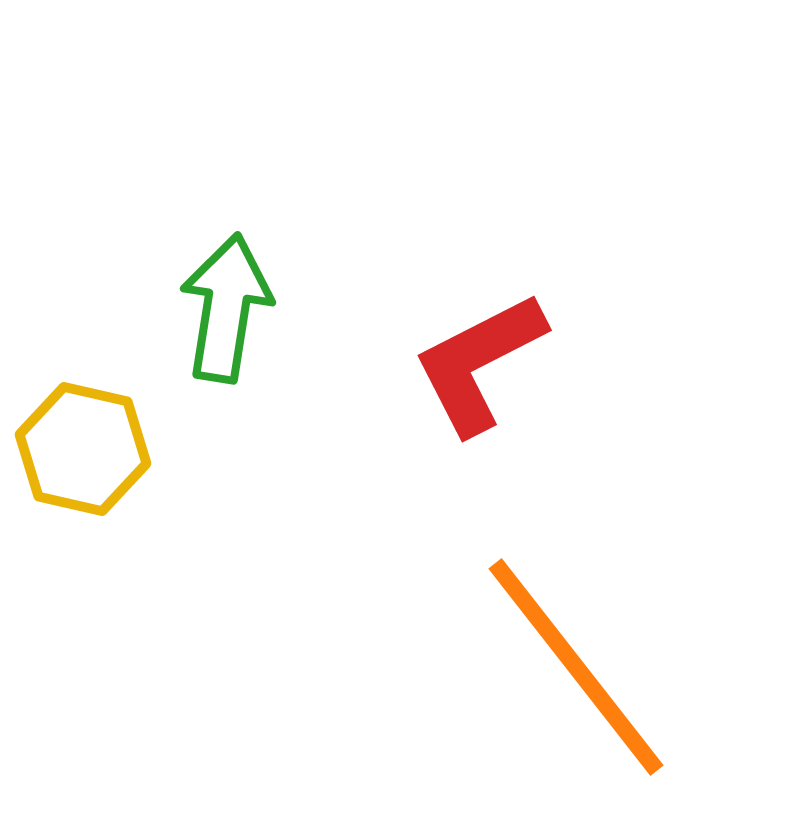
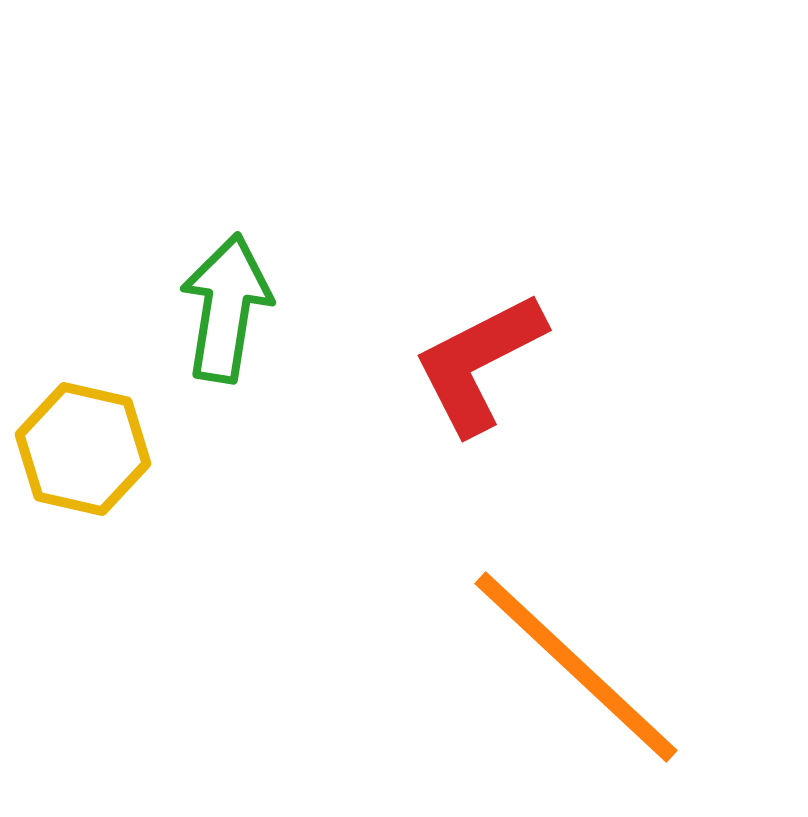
orange line: rotated 9 degrees counterclockwise
